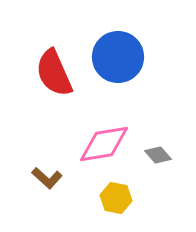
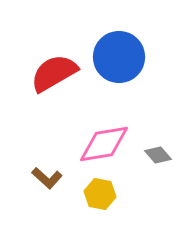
blue circle: moved 1 px right
red semicircle: rotated 84 degrees clockwise
yellow hexagon: moved 16 px left, 4 px up
